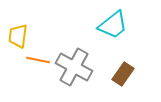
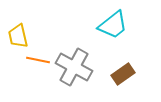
yellow trapezoid: rotated 20 degrees counterclockwise
brown rectangle: rotated 20 degrees clockwise
